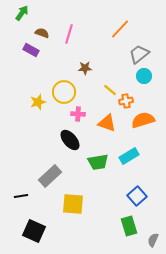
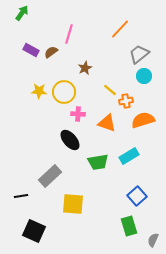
brown semicircle: moved 9 px right, 19 px down; rotated 56 degrees counterclockwise
brown star: rotated 24 degrees counterclockwise
yellow star: moved 1 px right, 11 px up; rotated 21 degrees clockwise
